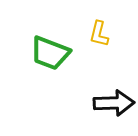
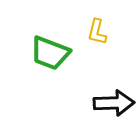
yellow L-shape: moved 2 px left, 2 px up
